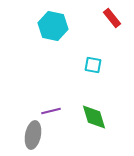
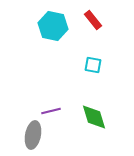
red rectangle: moved 19 px left, 2 px down
